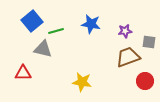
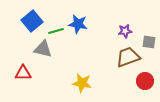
blue star: moved 13 px left
yellow star: moved 1 px down
